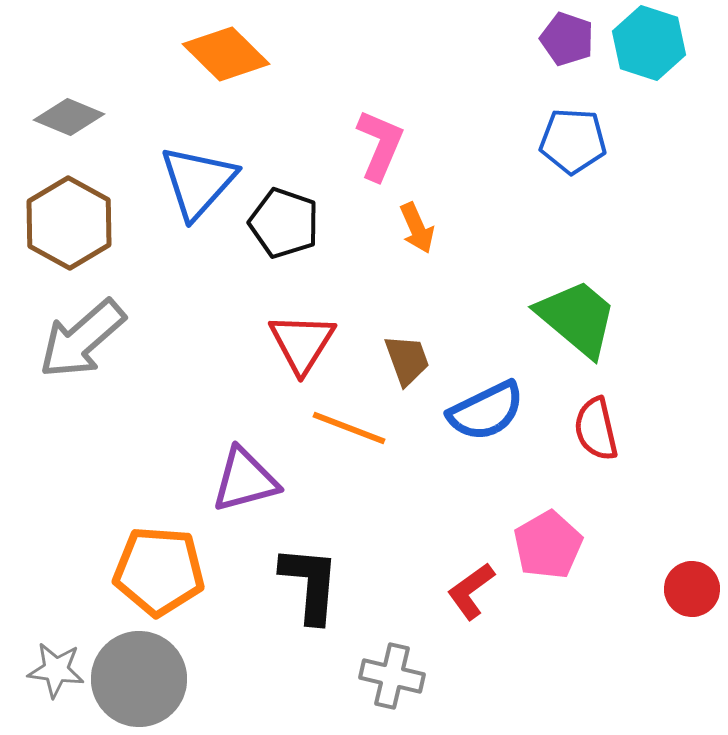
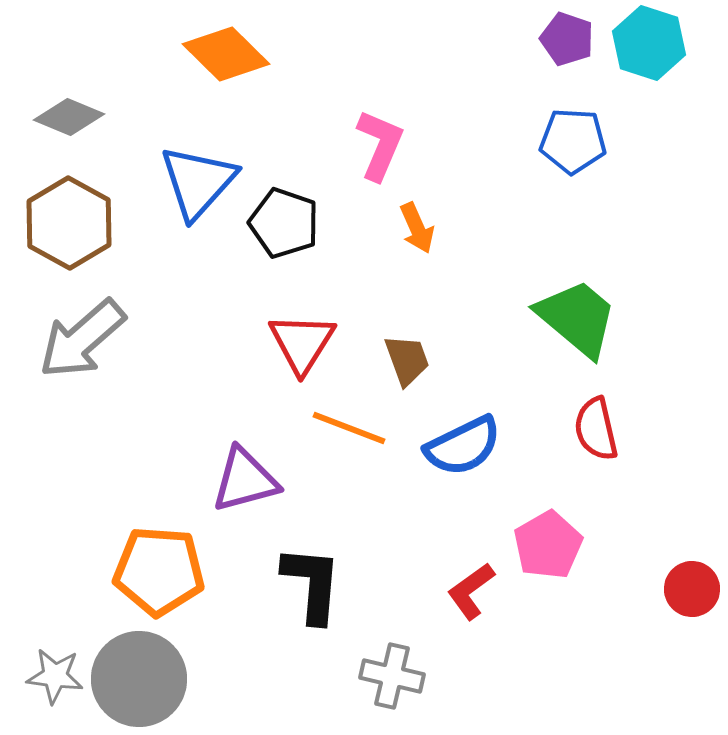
blue semicircle: moved 23 px left, 35 px down
black L-shape: moved 2 px right
gray star: moved 1 px left, 6 px down
